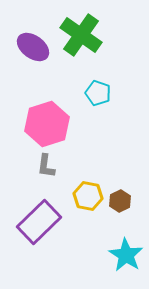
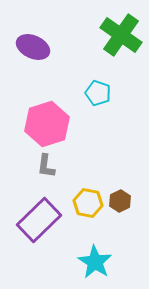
green cross: moved 40 px right
purple ellipse: rotated 12 degrees counterclockwise
yellow hexagon: moved 7 px down
purple rectangle: moved 2 px up
cyan star: moved 31 px left, 7 px down
